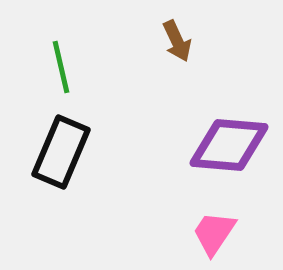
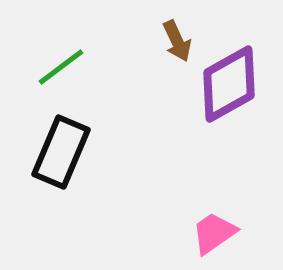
green line: rotated 66 degrees clockwise
purple diamond: moved 61 px up; rotated 34 degrees counterclockwise
pink trapezoid: rotated 21 degrees clockwise
